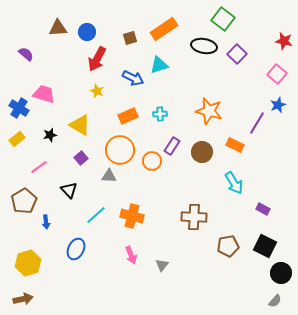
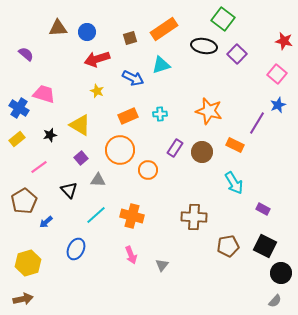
red arrow at (97, 59): rotated 45 degrees clockwise
cyan triangle at (159, 65): moved 2 px right
purple rectangle at (172, 146): moved 3 px right, 2 px down
orange circle at (152, 161): moved 4 px left, 9 px down
gray triangle at (109, 176): moved 11 px left, 4 px down
blue arrow at (46, 222): rotated 56 degrees clockwise
